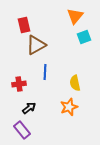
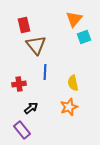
orange triangle: moved 1 px left, 3 px down
brown triangle: rotated 40 degrees counterclockwise
yellow semicircle: moved 2 px left
black arrow: moved 2 px right
